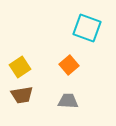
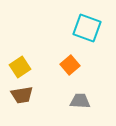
orange square: moved 1 px right
gray trapezoid: moved 12 px right
